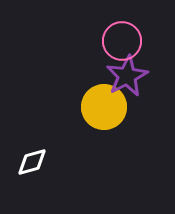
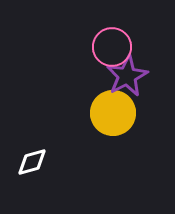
pink circle: moved 10 px left, 6 px down
yellow circle: moved 9 px right, 6 px down
